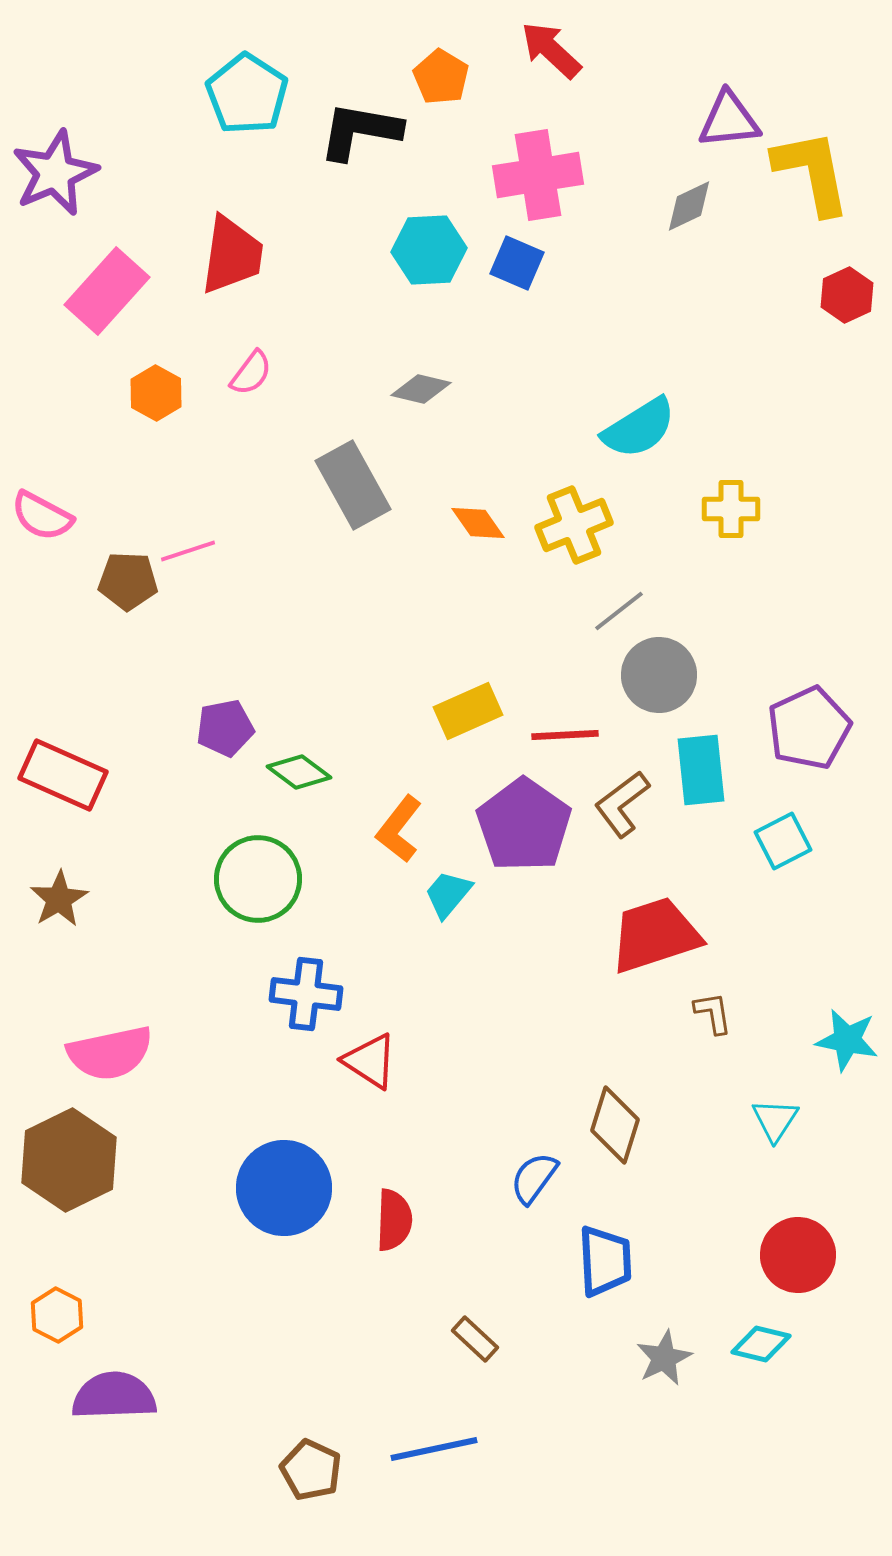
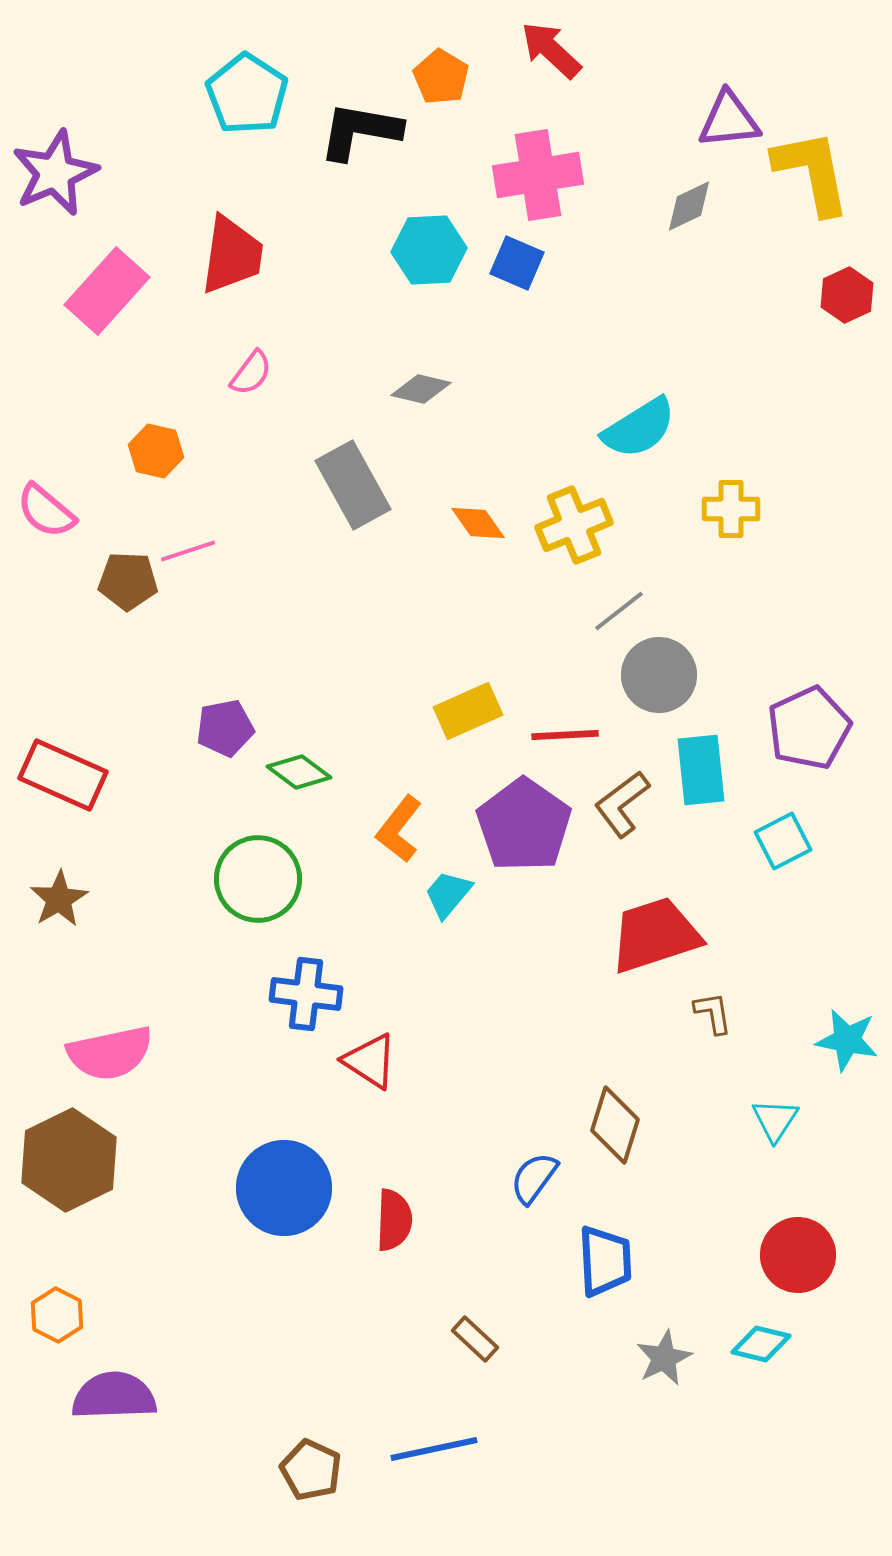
orange hexagon at (156, 393): moved 58 px down; rotated 16 degrees counterclockwise
pink semicircle at (42, 516): moved 4 px right, 5 px up; rotated 12 degrees clockwise
